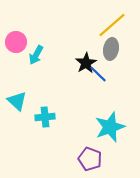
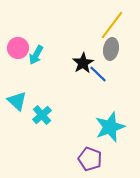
yellow line: rotated 12 degrees counterclockwise
pink circle: moved 2 px right, 6 px down
black star: moved 3 px left
cyan cross: moved 3 px left, 2 px up; rotated 36 degrees counterclockwise
